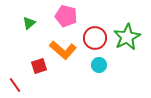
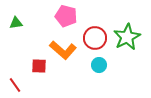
green triangle: moved 13 px left; rotated 32 degrees clockwise
red square: rotated 21 degrees clockwise
